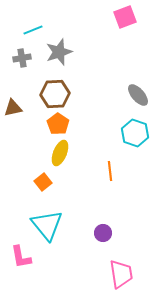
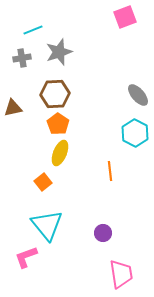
cyan hexagon: rotated 8 degrees clockwise
pink L-shape: moved 5 px right; rotated 80 degrees clockwise
